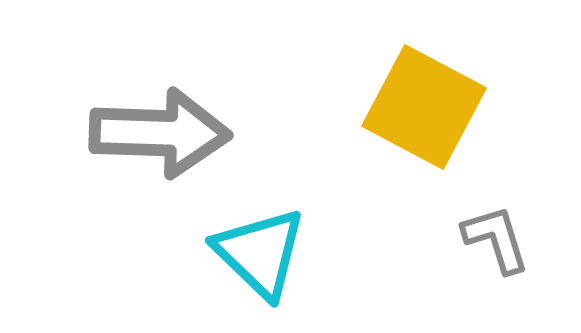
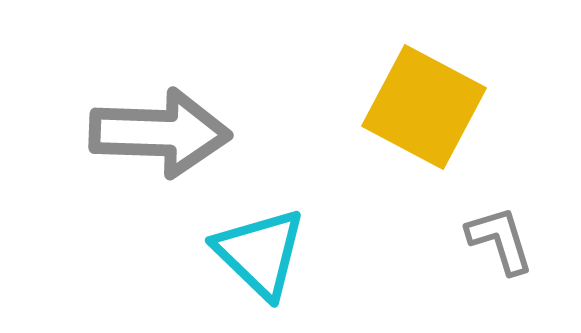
gray L-shape: moved 4 px right, 1 px down
